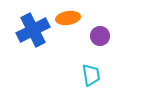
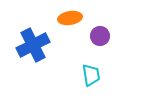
orange ellipse: moved 2 px right
blue cross: moved 15 px down
